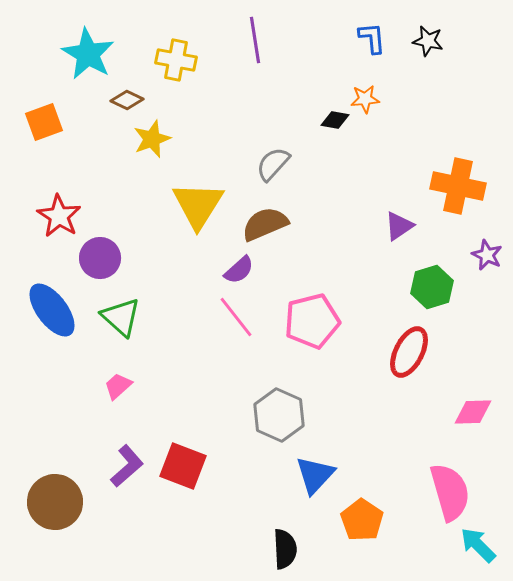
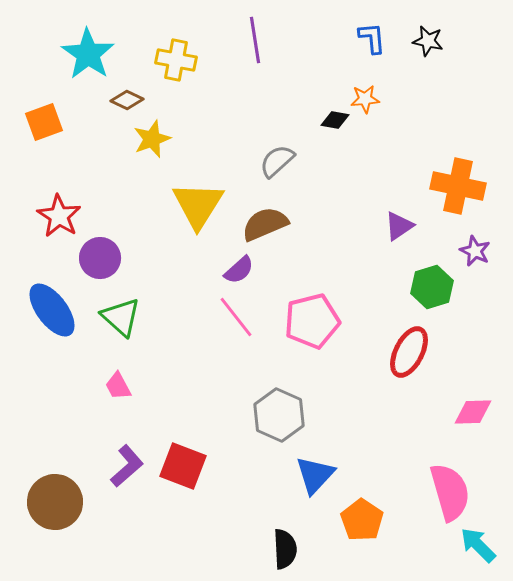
cyan star: rotated 4 degrees clockwise
gray semicircle: moved 4 px right, 3 px up; rotated 6 degrees clockwise
purple star: moved 12 px left, 4 px up
pink trapezoid: rotated 76 degrees counterclockwise
